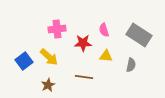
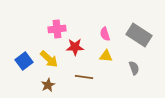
pink semicircle: moved 1 px right, 4 px down
red star: moved 8 px left, 4 px down
yellow arrow: moved 2 px down
gray semicircle: moved 3 px right, 3 px down; rotated 32 degrees counterclockwise
